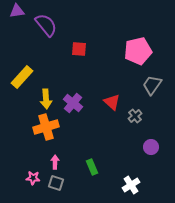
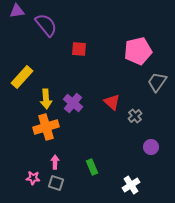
gray trapezoid: moved 5 px right, 3 px up
